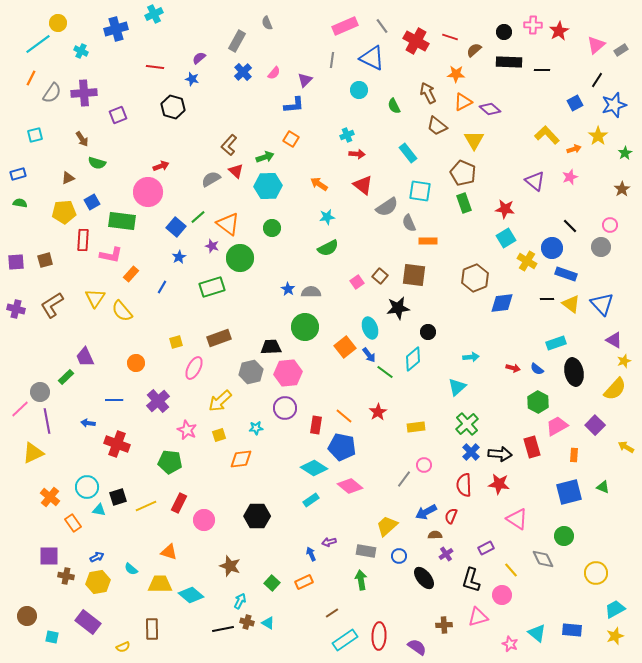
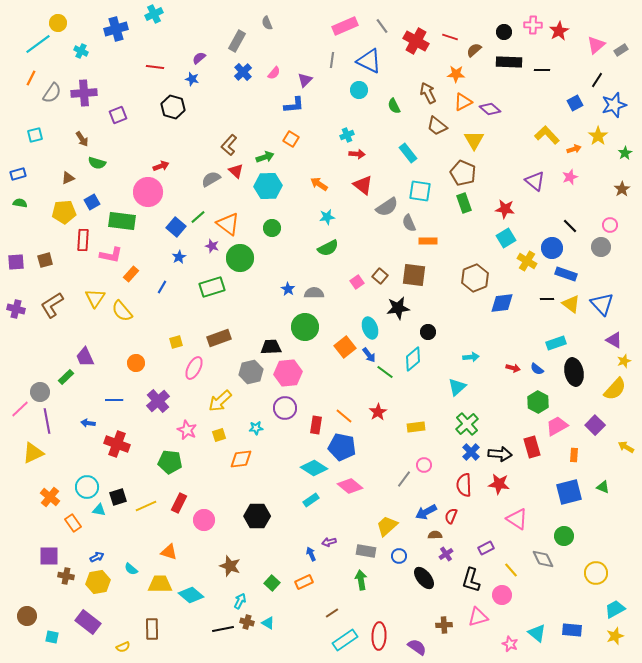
blue triangle at (372, 58): moved 3 px left, 3 px down
gray semicircle at (311, 292): moved 3 px right, 1 px down
